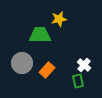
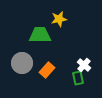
green rectangle: moved 3 px up
